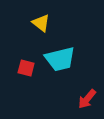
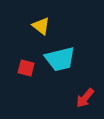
yellow triangle: moved 3 px down
red arrow: moved 2 px left, 1 px up
